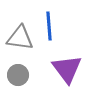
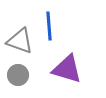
gray triangle: moved 3 px down; rotated 12 degrees clockwise
purple triangle: rotated 36 degrees counterclockwise
